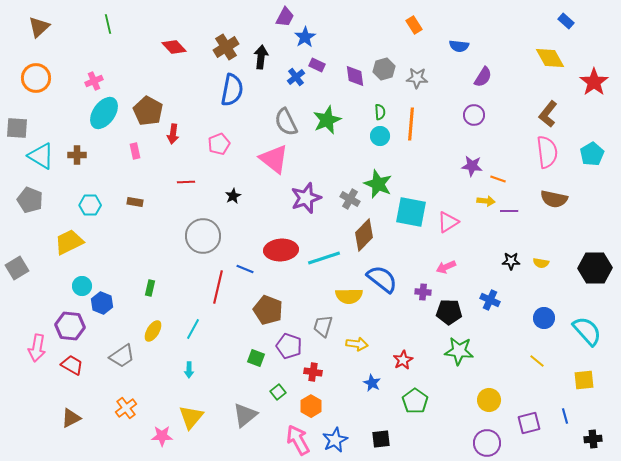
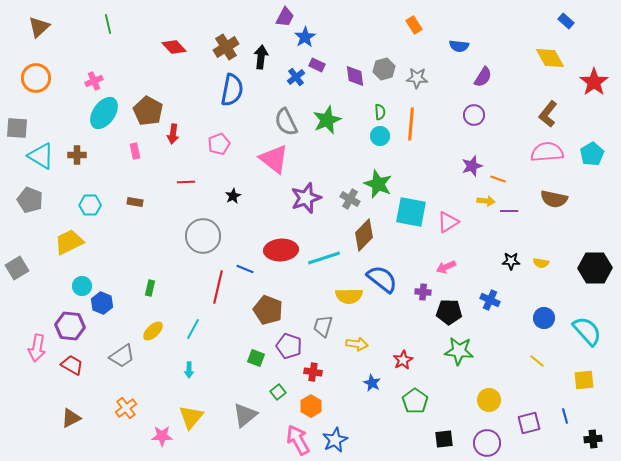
pink semicircle at (547, 152): rotated 88 degrees counterclockwise
purple star at (472, 166): rotated 25 degrees counterclockwise
yellow ellipse at (153, 331): rotated 15 degrees clockwise
black square at (381, 439): moved 63 px right
